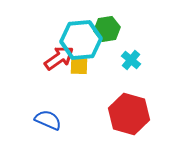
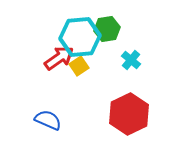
cyan hexagon: moved 1 px left, 3 px up
yellow square: rotated 36 degrees counterclockwise
red hexagon: rotated 18 degrees clockwise
